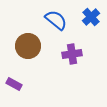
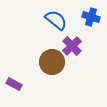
blue cross: rotated 30 degrees counterclockwise
brown circle: moved 24 px right, 16 px down
purple cross: moved 8 px up; rotated 36 degrees counterclockwise
